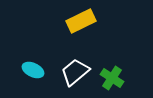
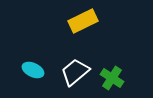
yellow rectangle: moved 2 px right
